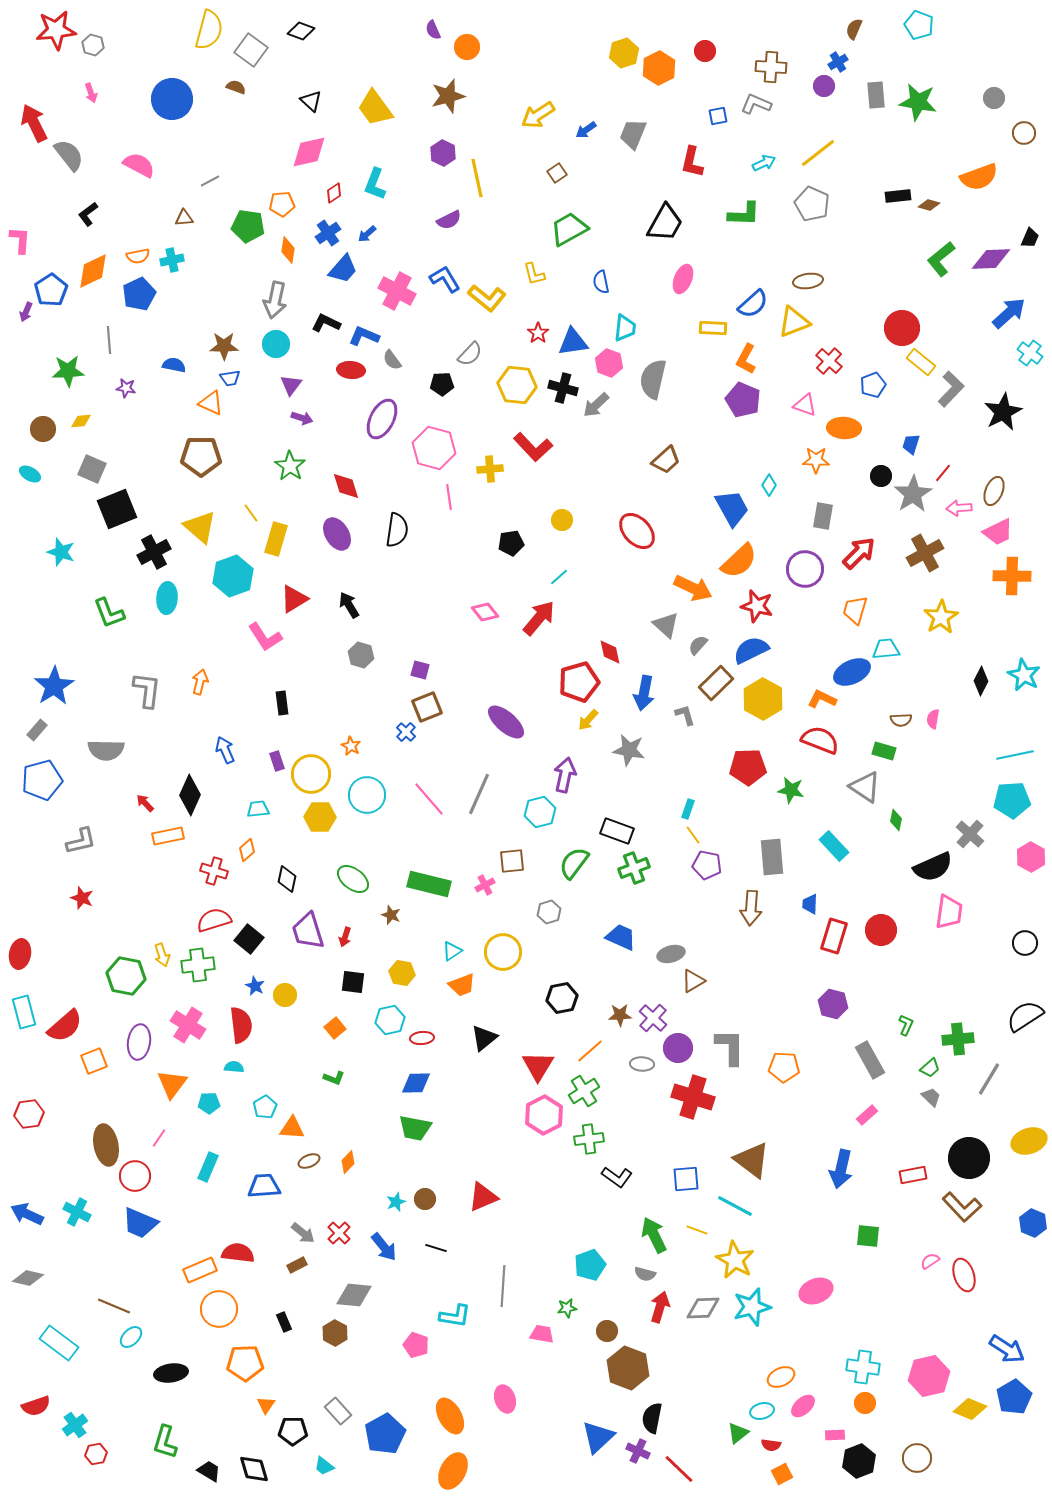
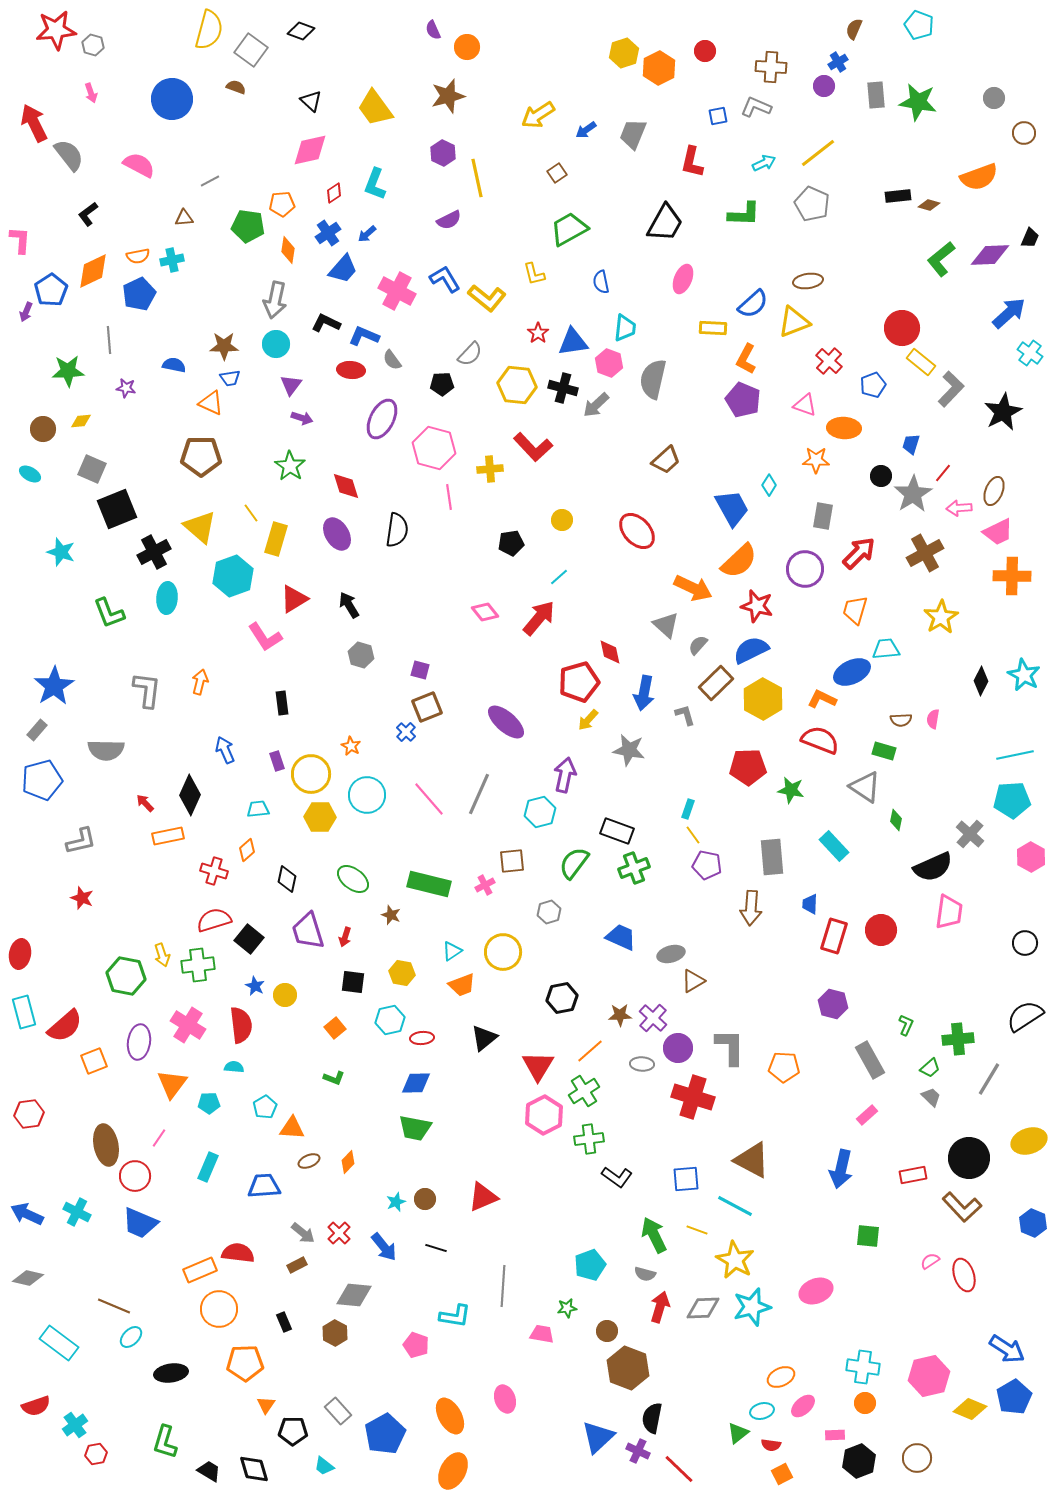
gray L-shape at (756, 104): moved 3 px down
pink diamond at (309, 152): moved 1 px right, 2 px up
purple diamond at (991, 259): moved 1 px left, 4 px up
brown triangle at (752, 1160): rotated 9 degrees counterclockwise
